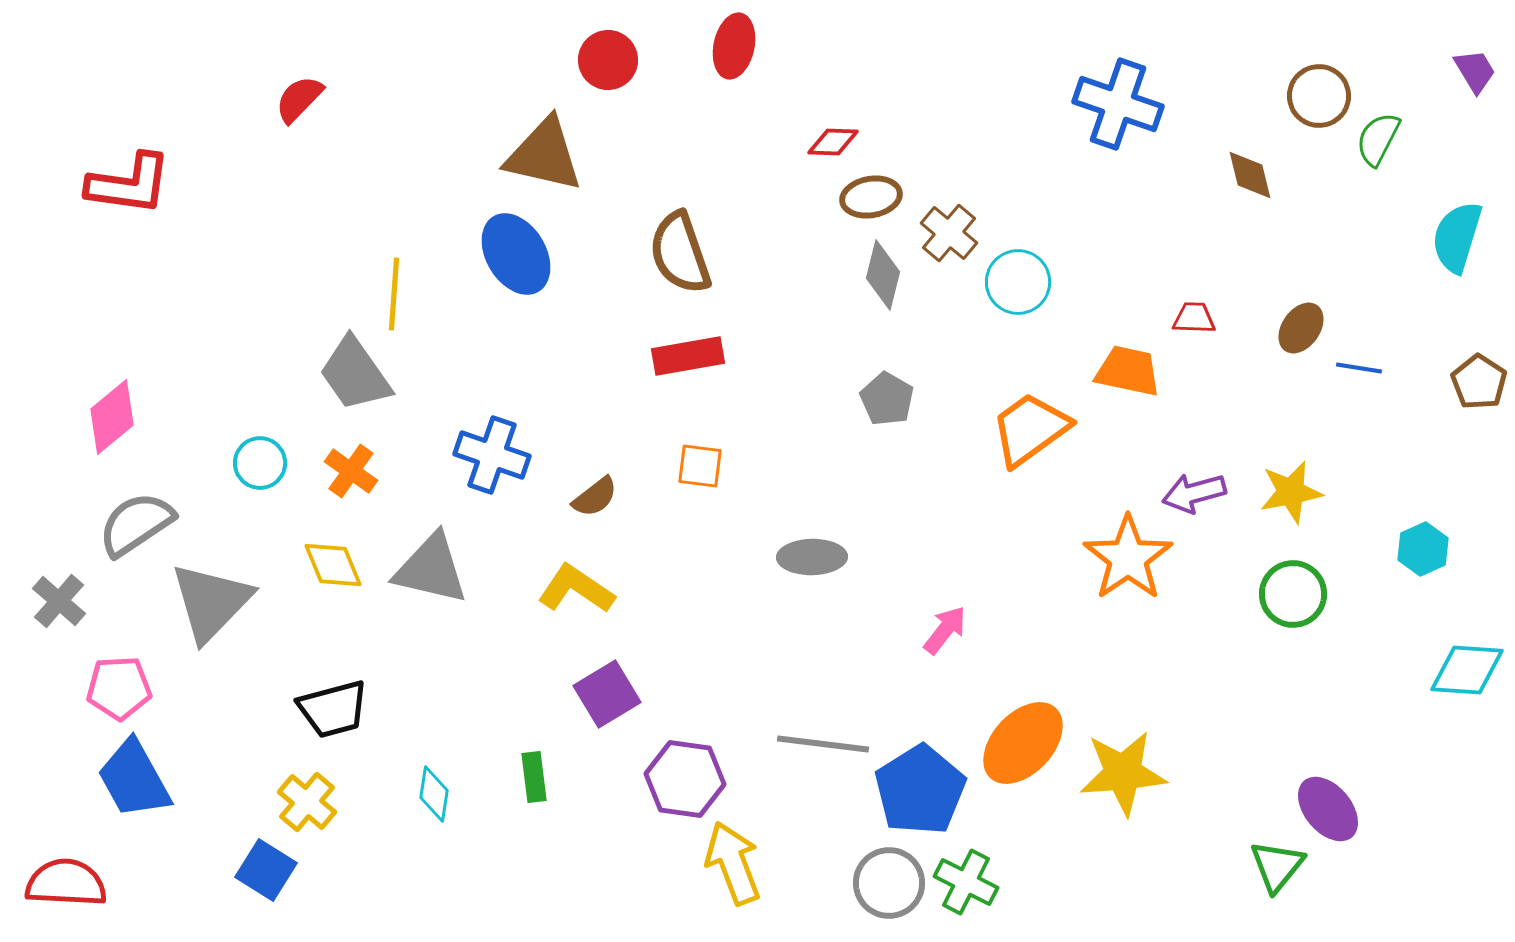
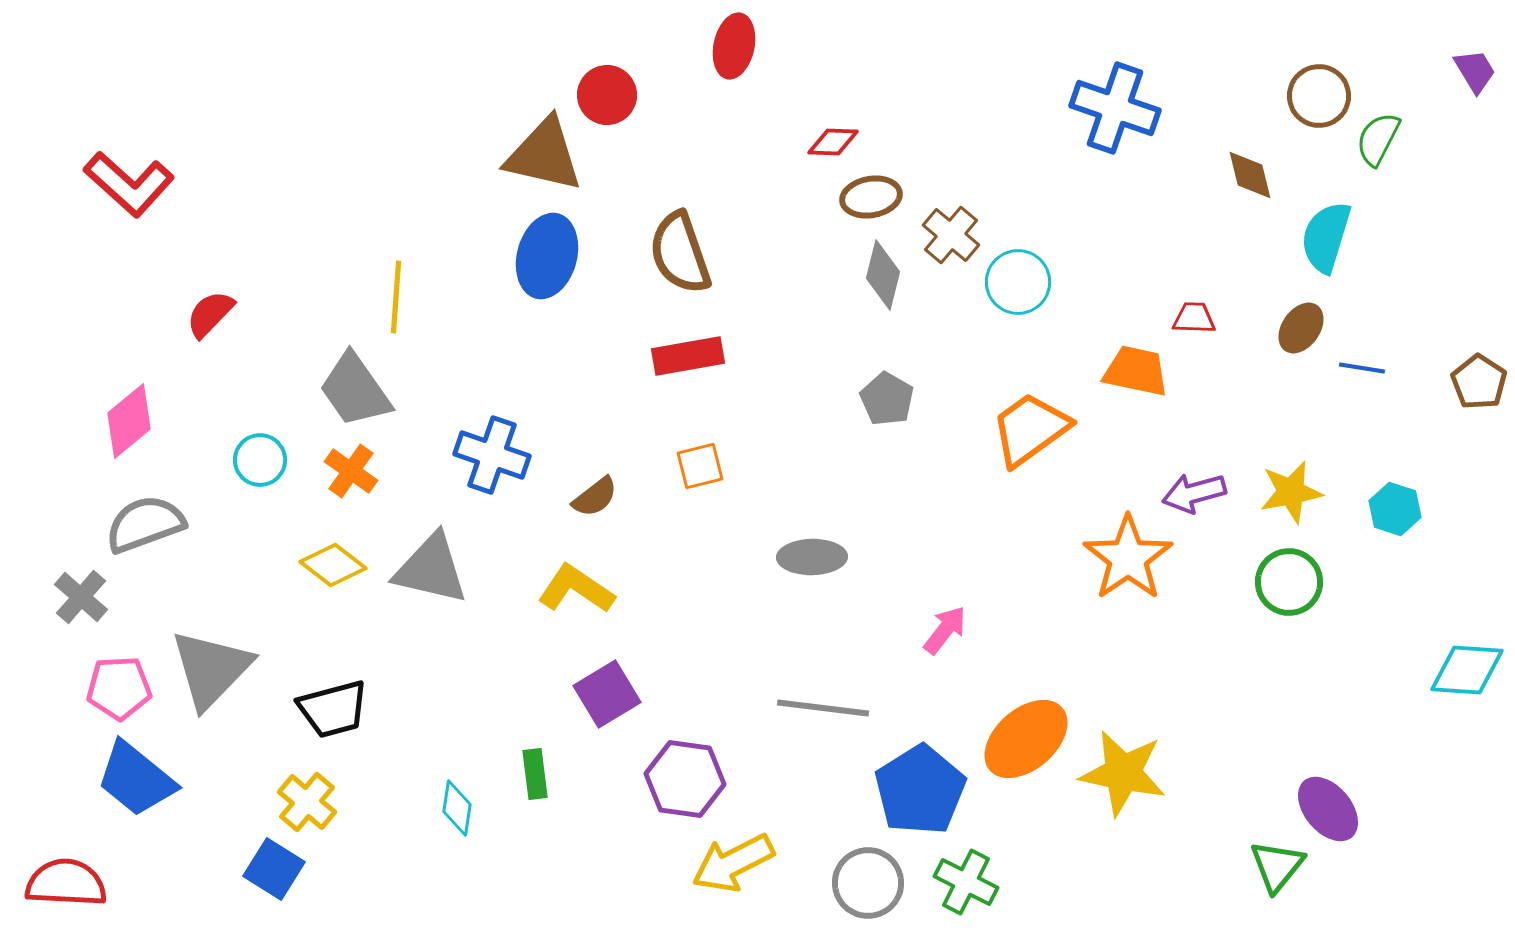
red circle at (608, 60): moved 1 px left, 35 px down
red semicircle at (299, 99): moved 89 px left, 215 px down
blue cross at (1118, 104): moved 3 px left, 4 px down
red L-shape at (129, 184): rotated 34 degrees clockwise
brown cross at (949, 233): moved 2 px right, 2 px down
cyan semicircle at (1457, 237): moved 131 px left
blue ellipse at (516, 254): moved 31 px right, 2 px down; rotated 46 degrees clockwise
yellow line at (394, 294): moved 2 px right, 3 px down
blue line at (1359, 368): moved 3 px right
orange trapezoid at (1128, 371): moved 8 px right
gray trapezoid at (355, 374): moved 16 px down
pink diamond at (112, 417): moved 17 px right, 4 px down
cyan circle at (260, 463): moved 3 px up
orange square at (700, 466): rotated 21 degrees counterclockwise
gray semicircle at (136, 524): moved 9 px right; rotated 14 degrees clockwise
cyan hexagon at (1423, 549): moved 28 px left, 40 px up; rotated 18 degrees counterclockwise
yellow diamond at (333, 565): rotated 30 degrees counterclockwise
green circle at (1293, 594): moved 4 px left, 12 px up
gray cross at (59, 601): moved 22 px right, 4 px up
gray triangle at (211, 602): moved 67 px down
orange ellipse at (1023, 743): moved 3 px right, 4 px up; rotated 6 degrees clockwise
gray line at (823, 744): moved 36 px up
yellow star at (1123, 773): rotated 16 degrees clockwise
green rectangle at (534, 777): moved 1 px right, 3 px up
blue trapezoid at (134, 779): moved 2 px right; rotated 22 degrees counterclockwise
cyan diamond at (434, 794): moved 23 px right, 14 px down
yellow arrow at (733, 863): rotated 96 degrees counterclockwise
blue square at (266, 870): moved 8 px right, 1 px up
gray circle at (889, 883): moved 21 px left
